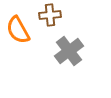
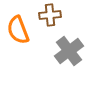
orange semicircle: rotated 8 degrees clockwise
